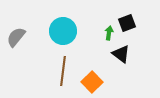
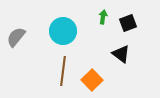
black square: moved 1 px right
green arrow: moved 6 px left, 16 px up
orange square: moved 2 px up
